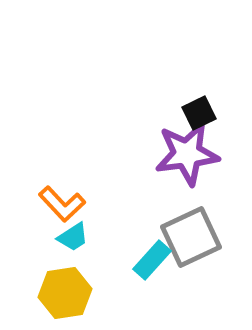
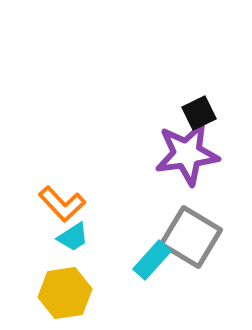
gray square: rotated 34 degrees counterclockwise
